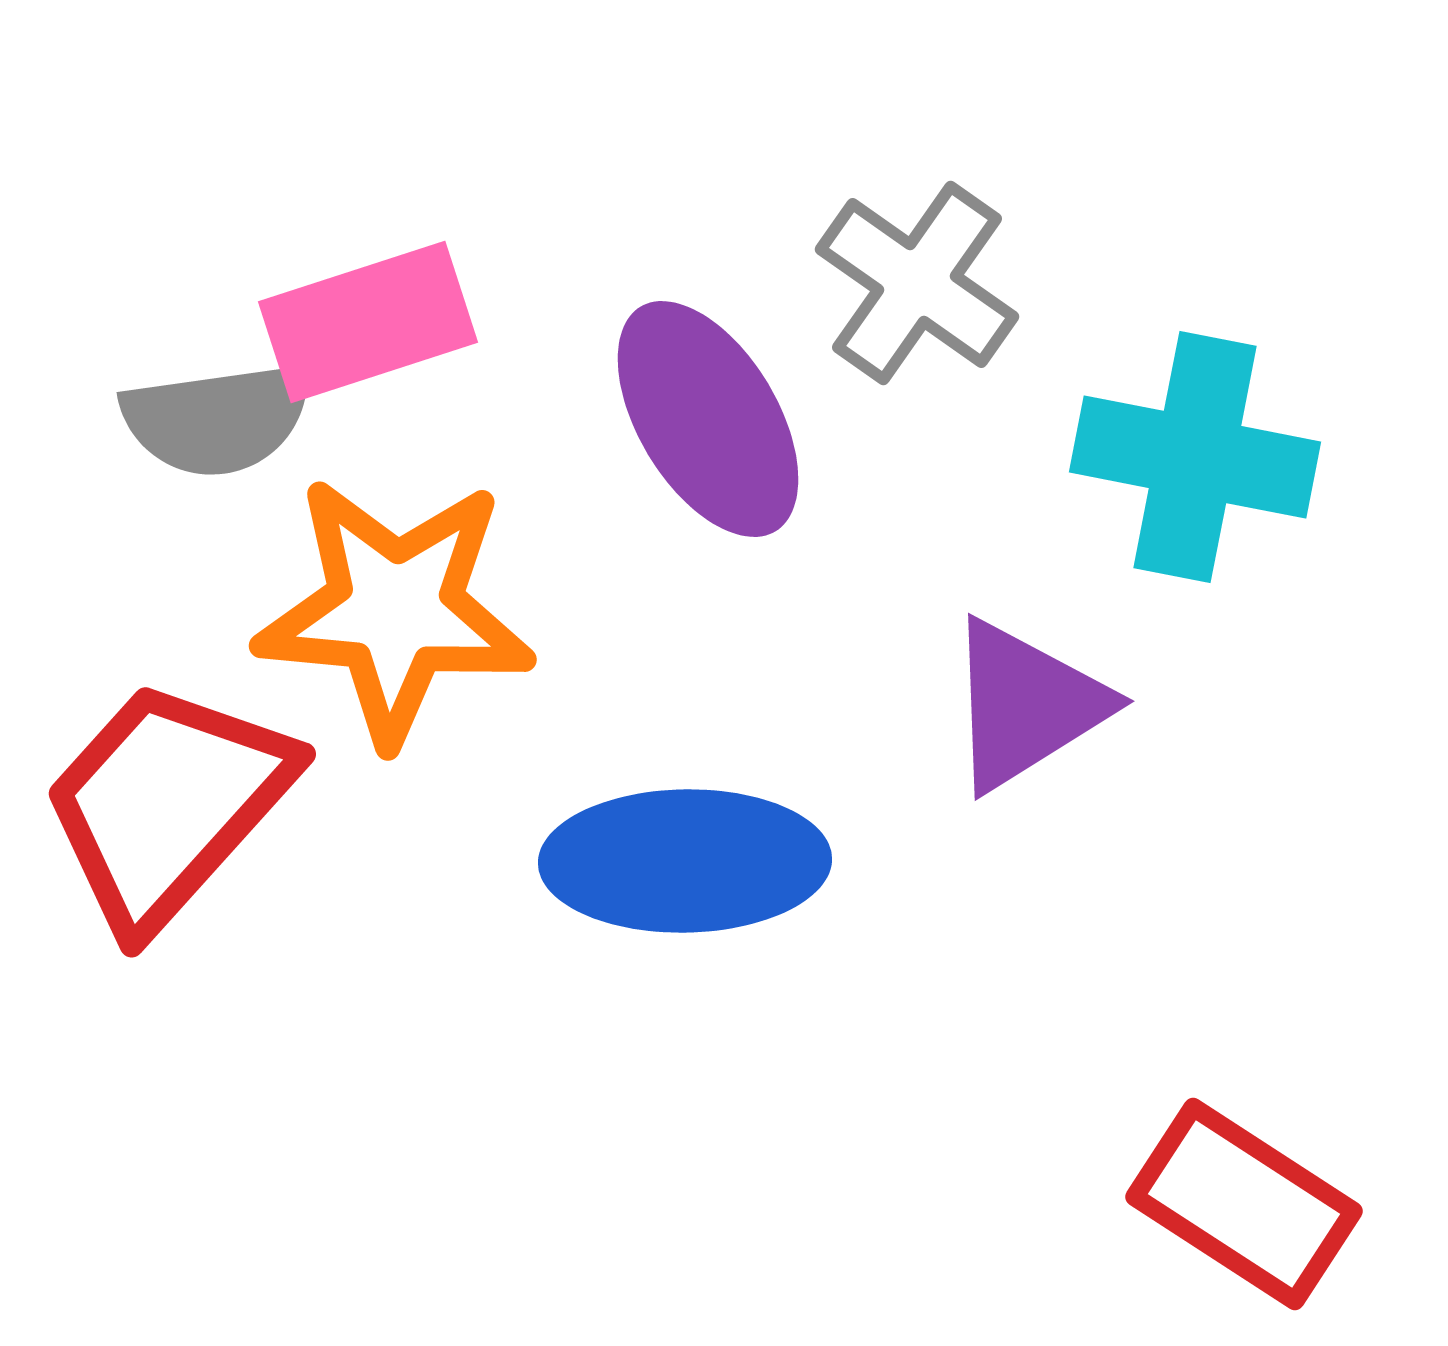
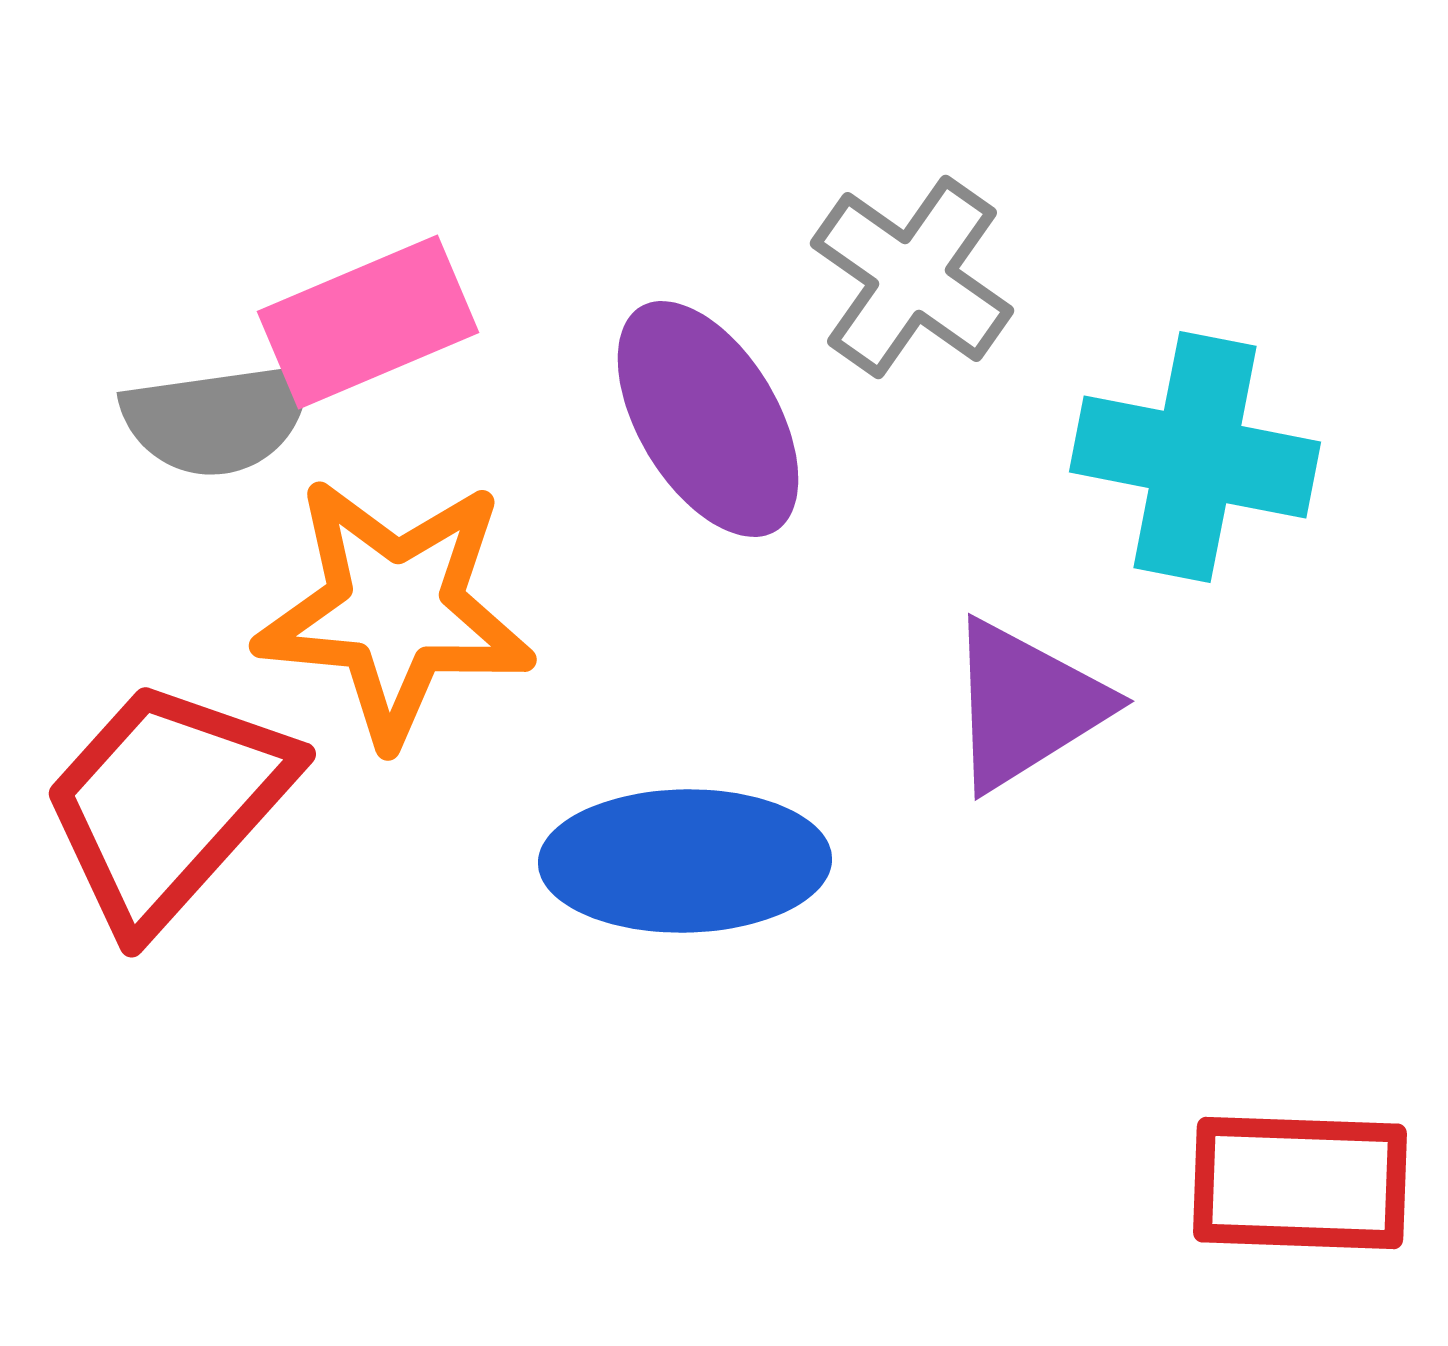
gray cross: moved 5 px left, 6 px up
pink rectangle: rotated 5 degrees counterclockwise
red rectangle: moved 56 px right, 21 px up; rotated 31 degrees counterclockwise
